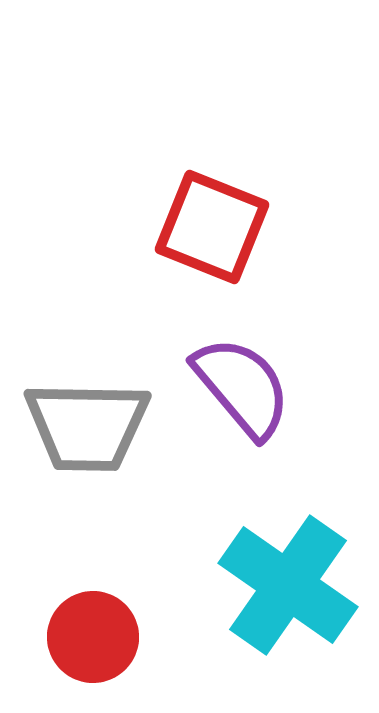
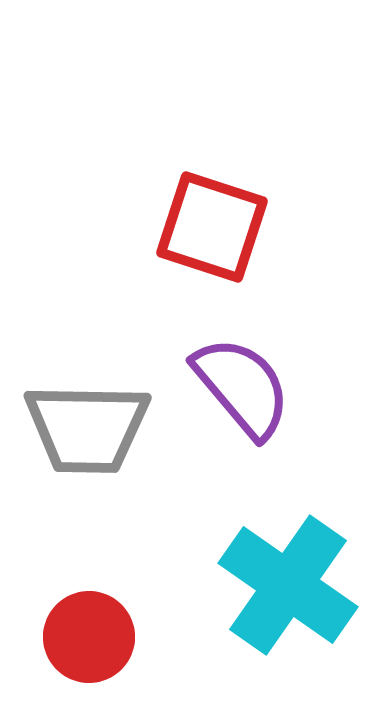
red square: rotated 4 degrees counterclockwise
gray trapezoid: moved 2 px down
red circle: moved 4 px left
